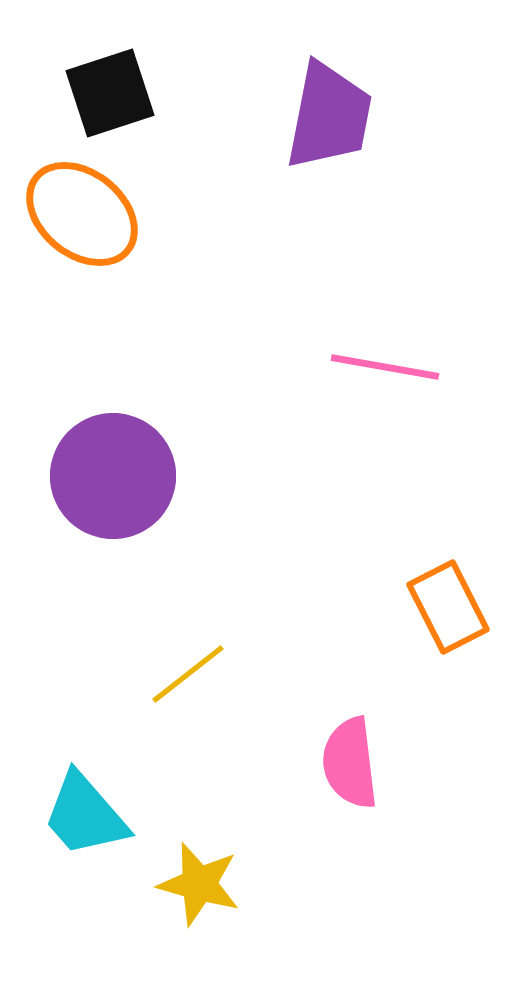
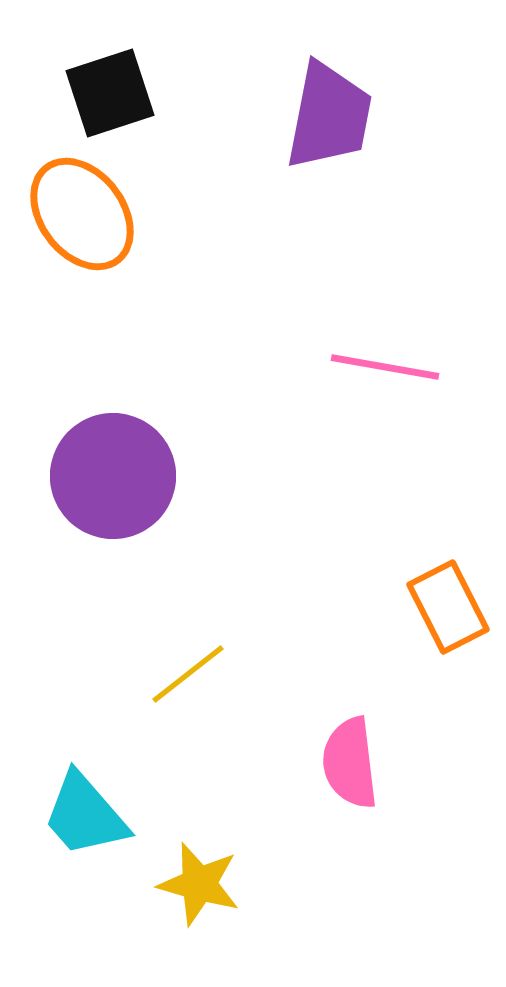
orange ellipse: rotated 14 degrees clockwise
